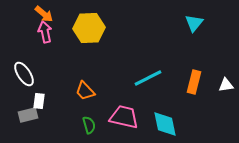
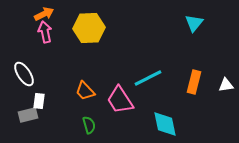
orange arrow: rotated 66 degrees counterclockwise
pink trapezoid: moved 4 px left, 17 px up; rotated 136 degrees counterclockwise
